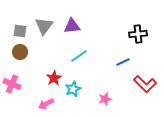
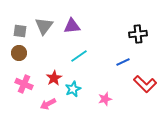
brown circle: moved 1 px left, 1 px down
pink cross: moved 12 px right
pink arrow: moved 2 px right
